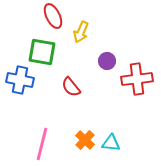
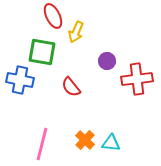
yellow arrow: moved 5 px left
